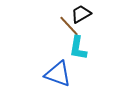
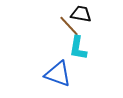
black trapezoid: rotated 40 degrees clockwise
